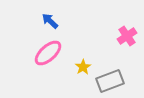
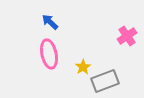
blue arrow: moved 1 px down
pink ellipse: moved 1 px right, 1 px down; rotated 60 degrees counterclockwise
gray rectangle: moved 5 px left
